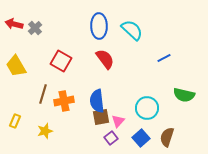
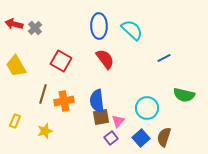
brown semicircle: moved 3 px left
